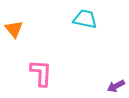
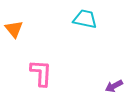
purple arrow: moved 2 px left
